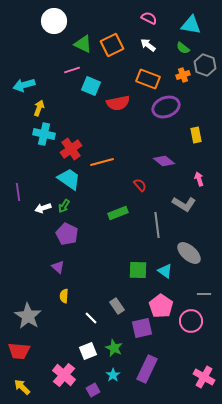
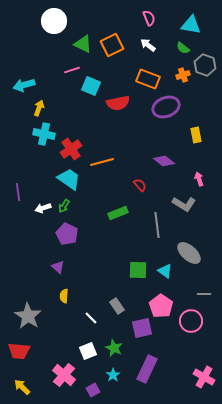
pink semicircle at (149, 18): rotated 42 degrees clockwise
